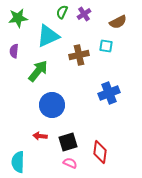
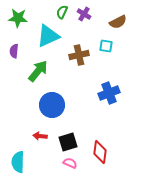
purple cross: rotated 24 degrees counterclockwise
green star: rotated 12 degrees clockwise
